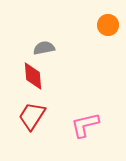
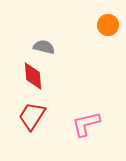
gray semicircle: moved 1 px up; rotated 25 degrees clockwise
pink L-shape: moved 1 px right, 1 px up
